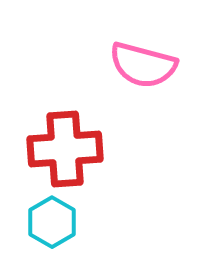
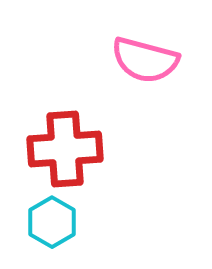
pink semicircle: moved 2 px right, 5 px up
